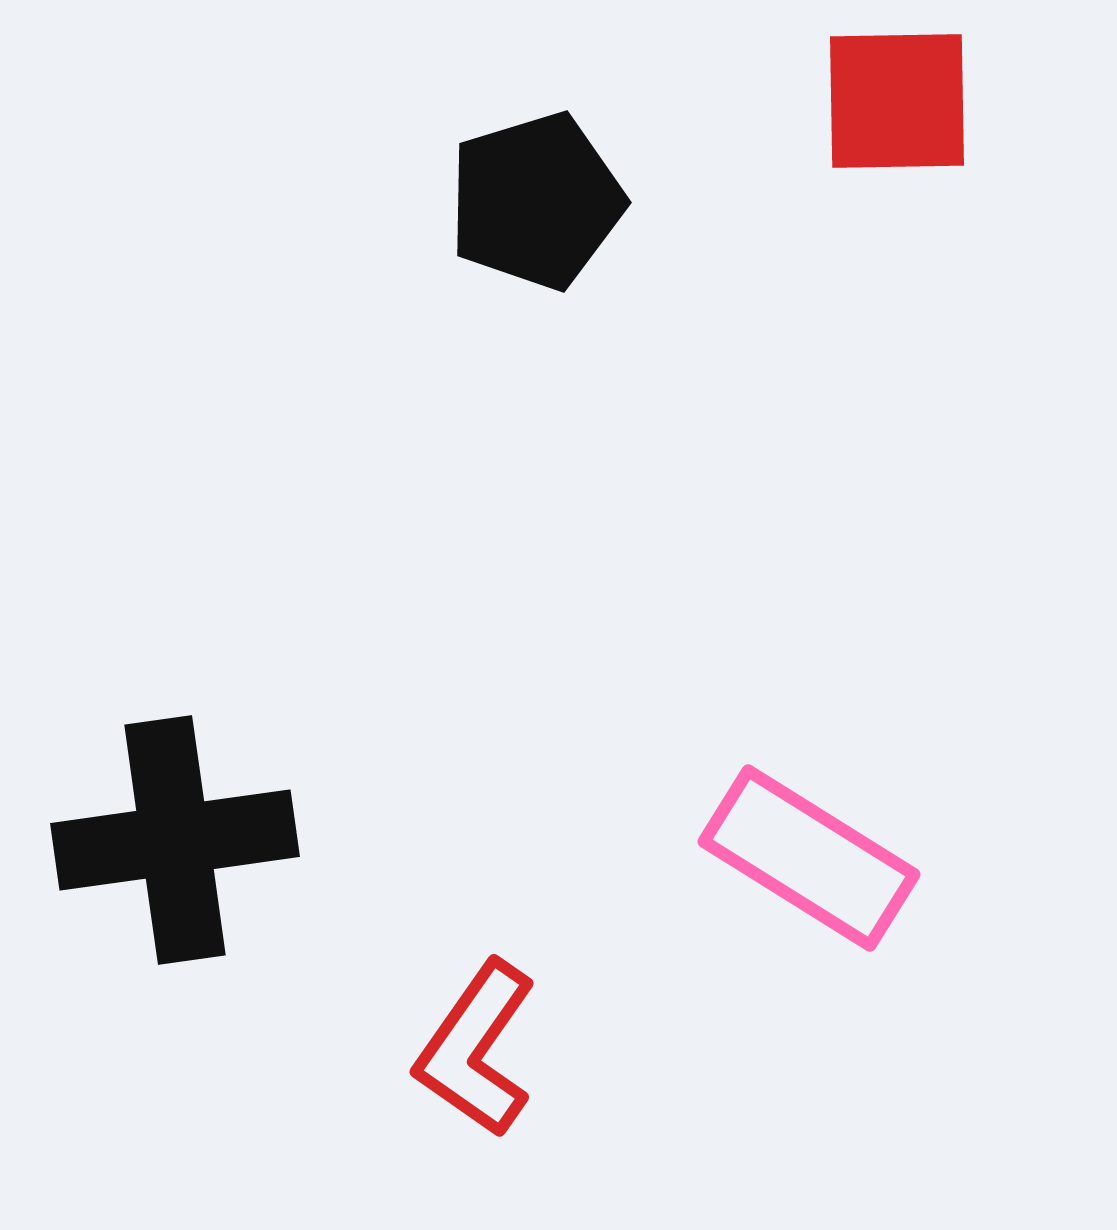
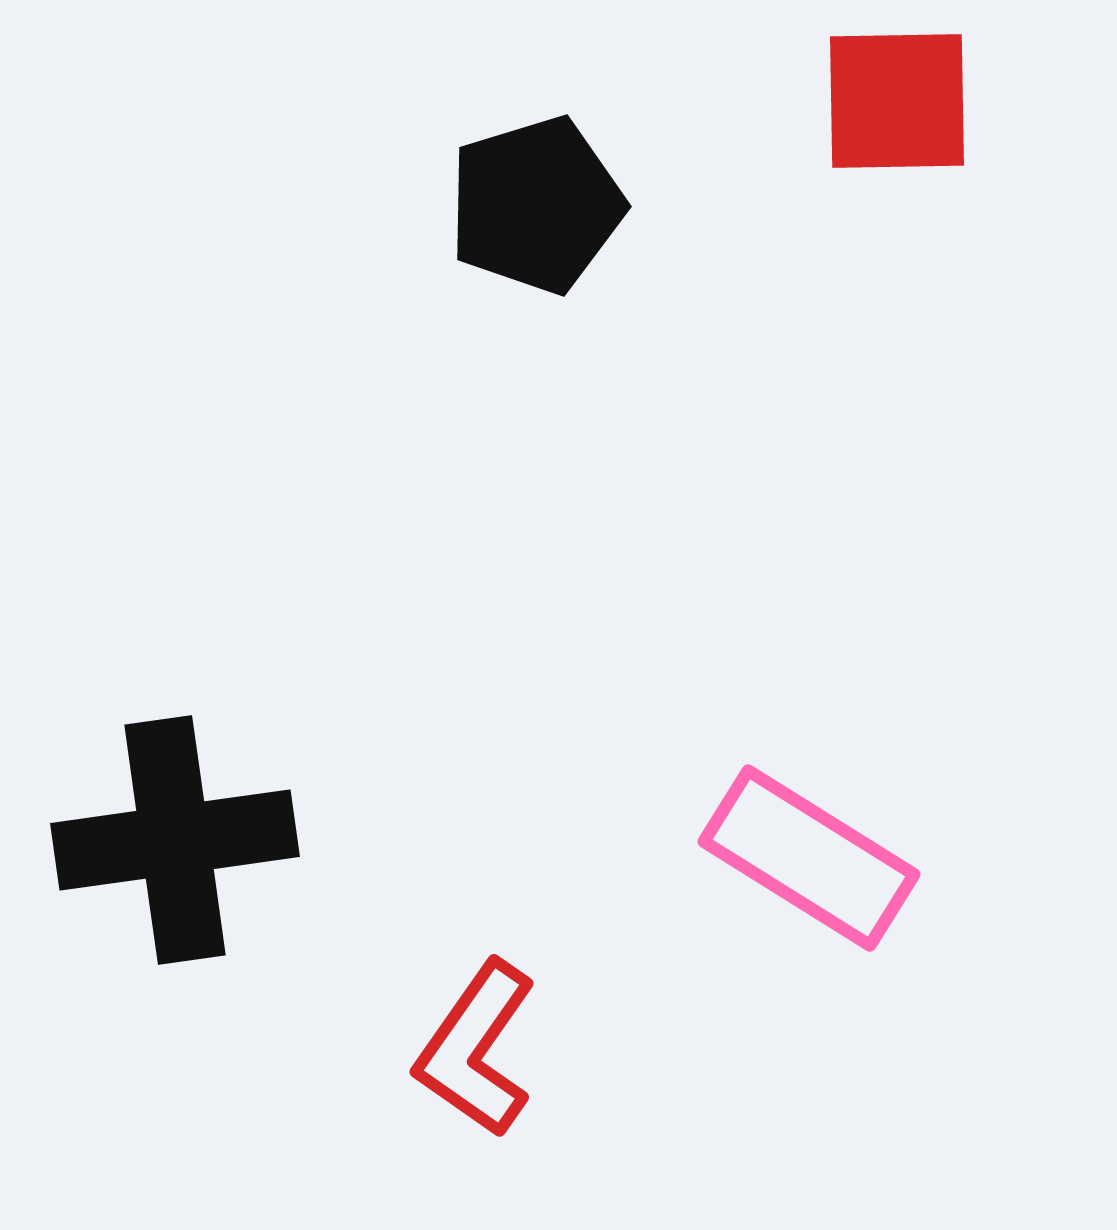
black pentagon: moved 4 px down
